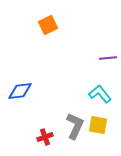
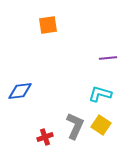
orange square: rotated 18 degrees clockwise
cyan L-shape: rotated 35 degrees counterclockwise
yellow square: moved 3 px right; rotated 24 degrees clockwise
